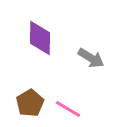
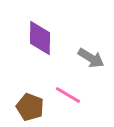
brown pentagon: moved 4 px down; rotated 20 degrees counterclockwise
pink line: moved 14 px up
